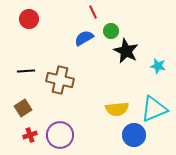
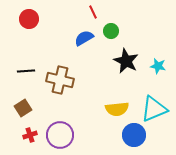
black star: moved 10 px down
